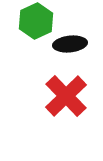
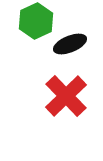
black ellipse: rotated 16 degrees counterclockwise
